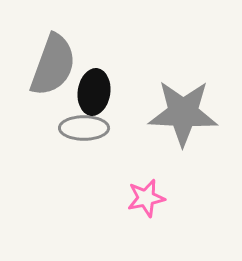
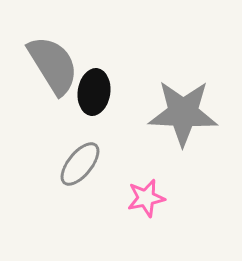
gray semicircle: rotated 52 degrees counterclockwise
gray ellipse: moved 4 px left, 36 px down; rotated 51 degrees counterclockwise
